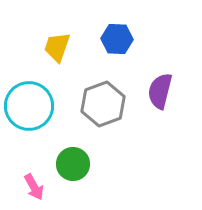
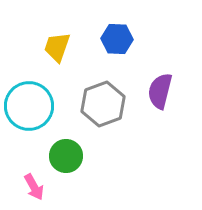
green circle: moved 7 px left, 8 px up
